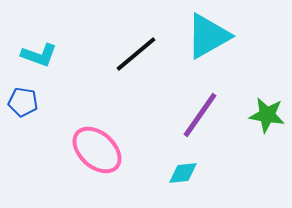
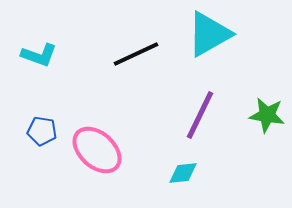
cyan triangle: moved 1 px right, 2 px up
black line: rotated 15 degrees clockwise
blue pentagon: moved 19 px right, 29 px down
purple line: rotated 9 degrees counterclockwise
